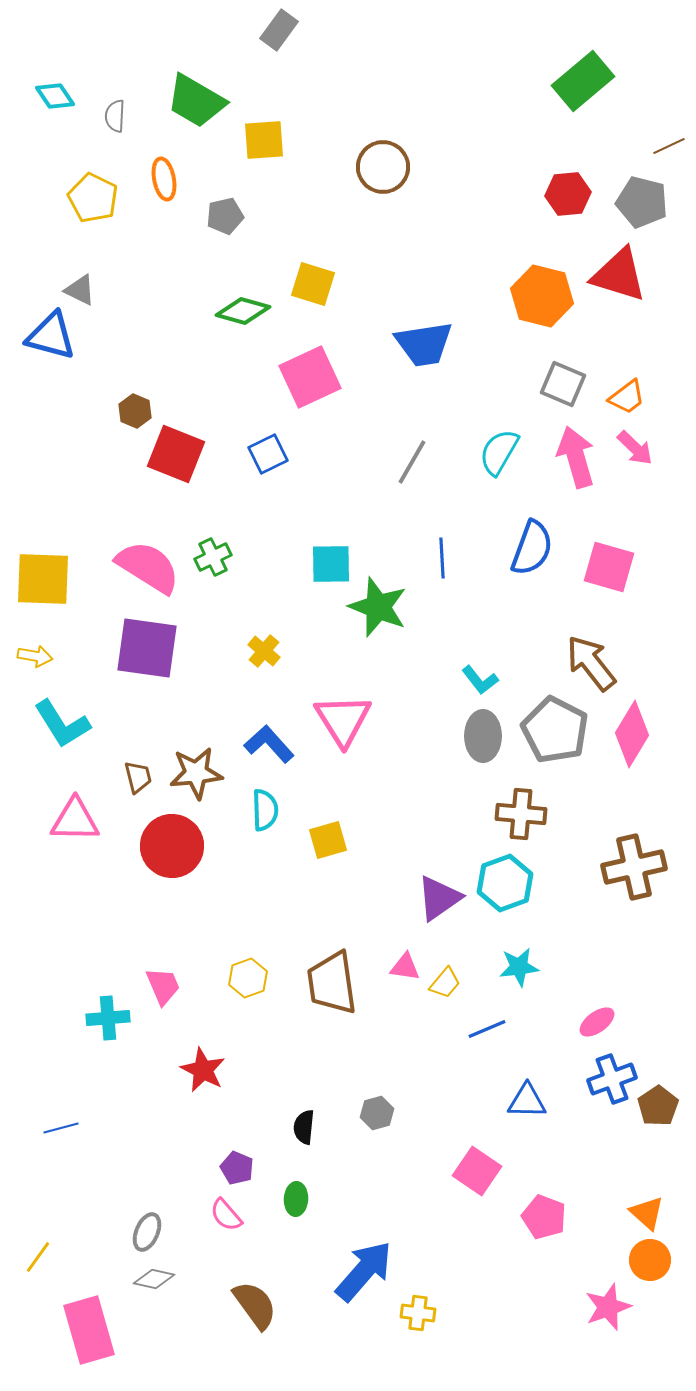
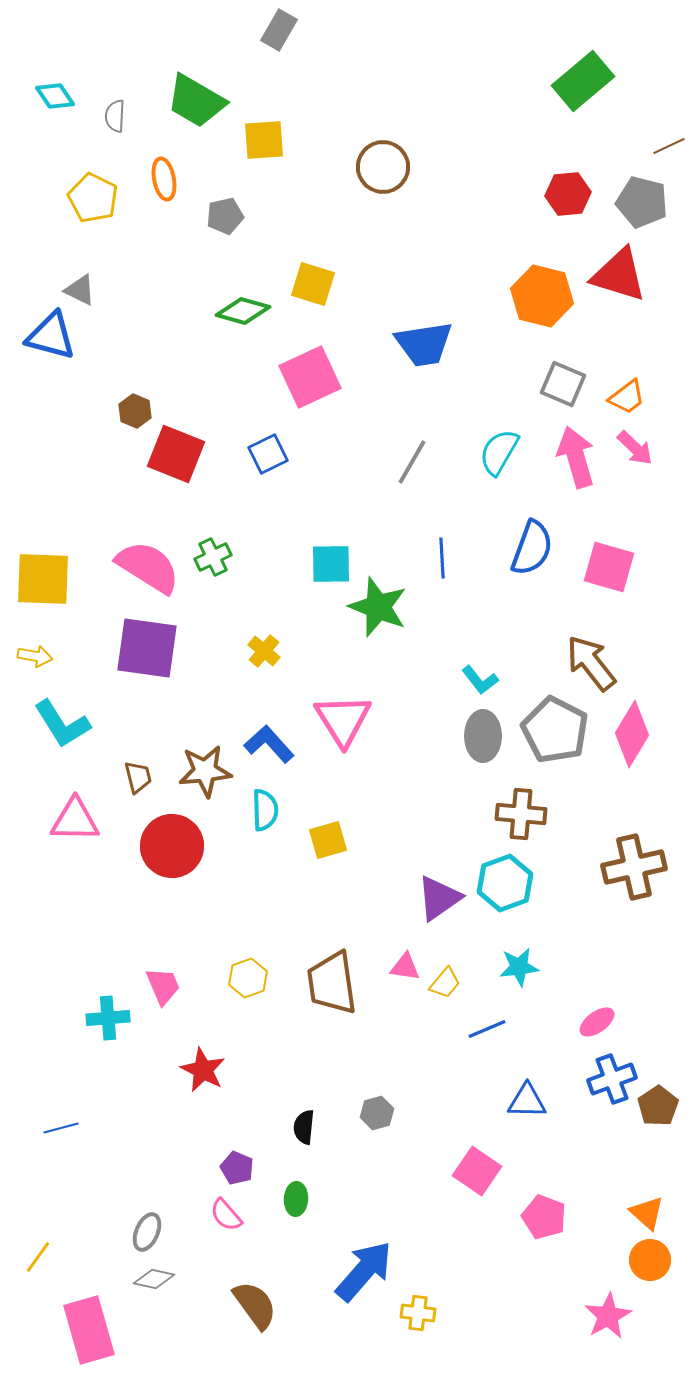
gray rectangle at (279, 30): rotated 6 degrees counterclockwise
brown star at (196, 773): moved 9 px right, 2 px up
pink star at (608, 1307): moved 9 px down; rotated 9 degrees counterclockwise
